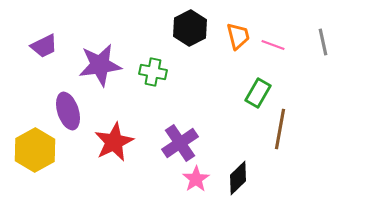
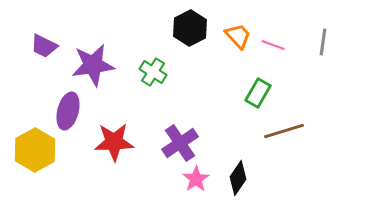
orange trapezoid: rotated 28 degrees counterclockwise
gray line: rotated 20 degrees clockwise
purple trapezoid: rotated 52 degrees clockwise
purple star: moved 7 px left
green cross: rotated 20 degrees clockwise
purple ellipse: rotated 33 degrees clockwise
brown line: moved 4 px right, 2 px down; rotated 63 degrees clockwise
red star: rotated 24 degrees clockwise
black diamond: rotated 12 degrees counterclockwise
